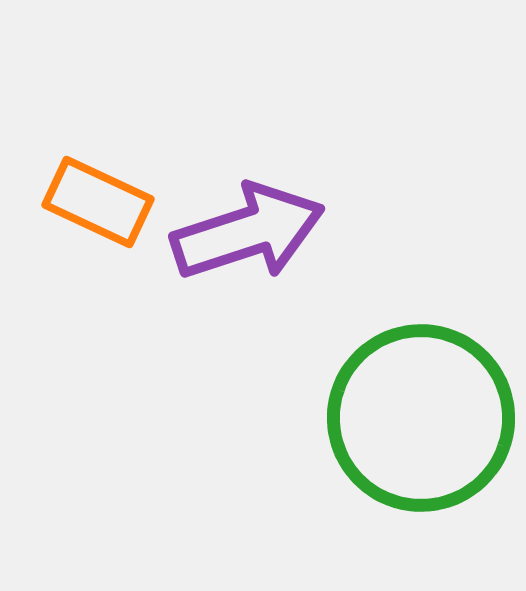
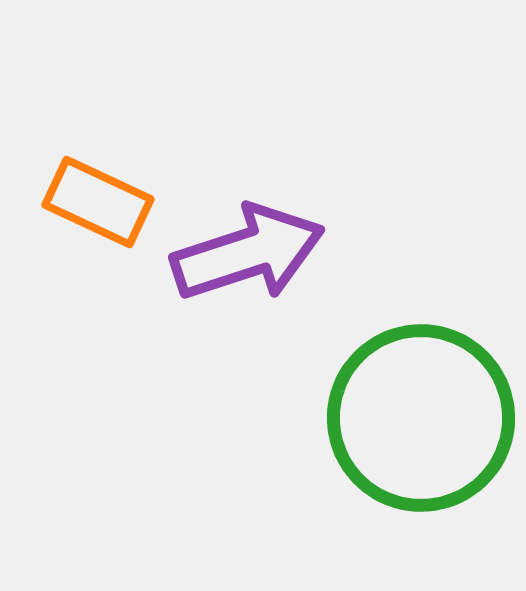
purple arrow: moved 21 px down
